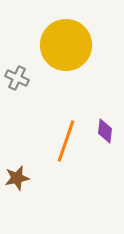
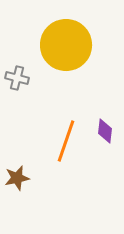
gray cross: rotated 10 degrees counterclockwise
